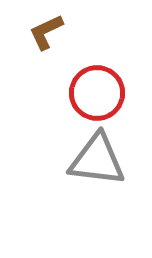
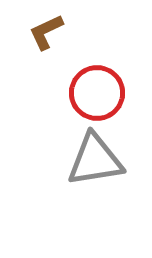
gray triangle: moved 2 px left; rotated 16 degrees counterclockwise
